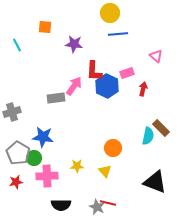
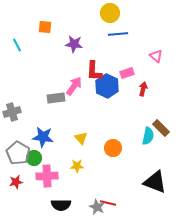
yellow triangle: moved 24 px left, 33 px up
